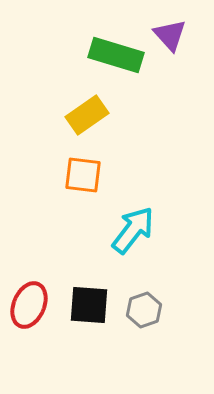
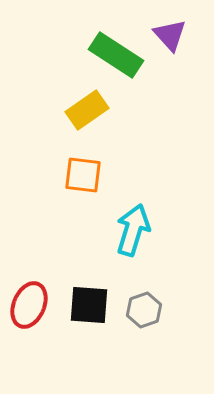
green rectangle: rotated 16 degrees clockwise
yellow rectangle: moved 5 px up
cyan arrow: rotated 21 degrees counterclockwise
